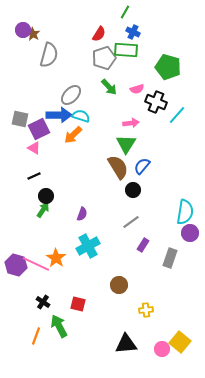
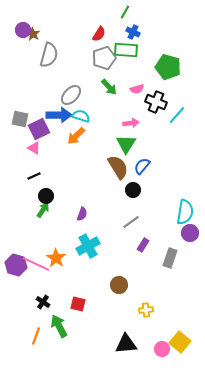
orange arrow at (73, 135): moved 3 px right, 1 px down
